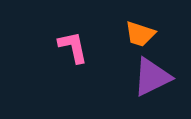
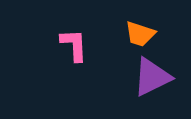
pink L-shape: moved 1 px right, 2 px up; rotated 9 degrees clockwise
